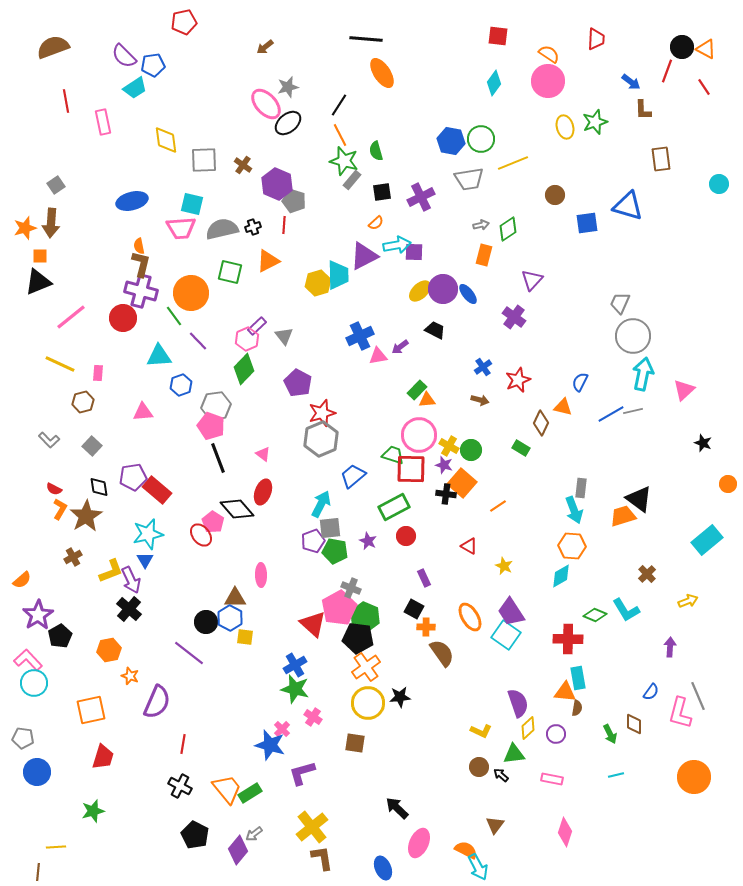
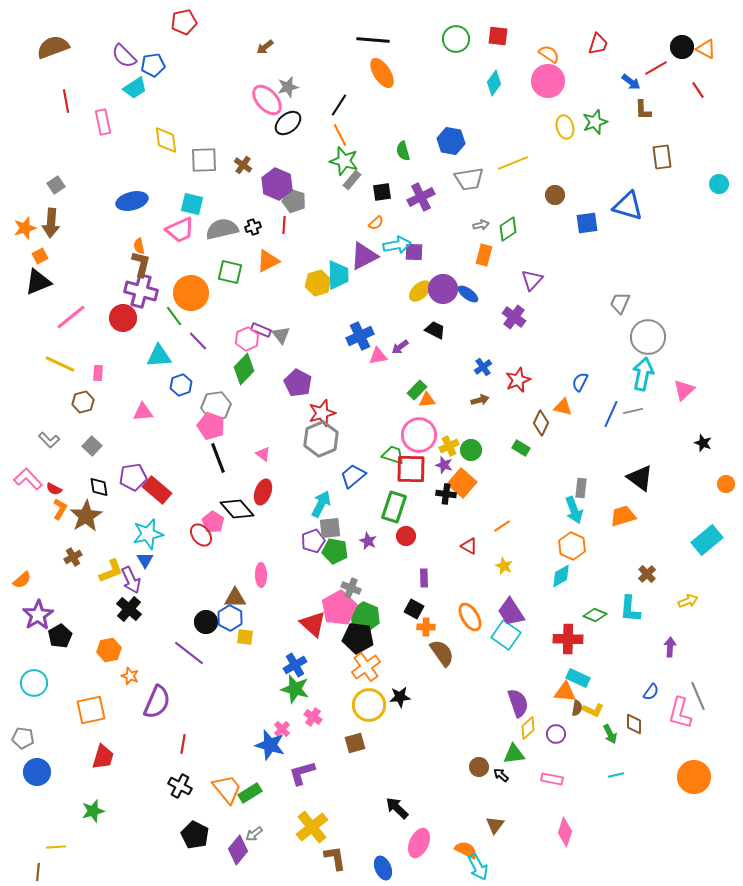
black line at (366, 39): moved 7 px right, 1 px down
red trapezoid at (596, 39): moved 2 px right, 5 px down; rotated 15 degrees clockwise
red line at (667, 71): moved 11 px left, 3 px up; rotated 40 degrees clockwise
red line at (704, 87): moved 6 px left, 3 px down
pink ellipse at (266, 104): moved 1 px right, 4 px up
green circle at (481, 139): moved 25 px left, 100 px up
green semicircle at (376, 151): moved 27 px right
brown rectangle at (661, 159): moved 1 px right, 2 px up
pink trapezoid at (181, 228): moved 1 px left, 2 px down; rotated 20 degrees counterclockwise
orange square at (40, 256): rotated 28 degrees counterclockwise
blue ellipse at (468, 294): rotated 15 degrees counterclockwise
purple rectangle at (257, 326): moved 4 px right, 4 px down; rotated 66 degrees clockwise
gray triangle at (284, 336): moved 3 px left, 1 px up
gray circle at (633, 336): moved 15 px right, 1 px down
brown arrow at (480, 400): rotated 30 degrees counterclockwise
blue line at (611, 414): rotated 36 degrees counterclockwise
yellow cross at (449, 446): rotated 36 degrees clockwise
orange circle at (728, 484): moved 2 px left
black triangle at (639, 499): moved 1 px right, 21 px up
orange line at (498, 506): moved 4 px right, 20 px down
green rectangle at (394, 507): rotated 44 degrees counterclockwise
orange hexagon at (572, 546): rotated 20 degrees clockwise
purple rectangle at (424, 578): rotated 24 degrees clockwise
cyan L-shape at (626, 610): moved 4 px right, 1 px up; rotated 36 degrees clockwise
pink L-shape at (28, 660): moved 181 px up
cyan rectangle at (578, 678): rotated 55 degrees counterclockwise
yellow circle at (368, 703): moved 1 px right, 2 px down
yellow L-shape at (481, 731): moved 112 px right, 21 px up
brown square at (355, 743): rotated 25 degrees counterclockwise
brown L-shape at (322, 858): moved 13 px right
